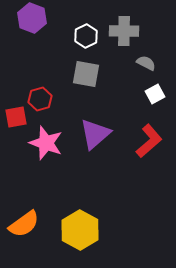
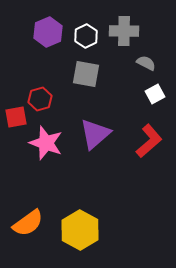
purple hexagon: moved 16 px right, 14 px down; rotated 16 degrees clockwise
orange semicircle: moved 4 px right, 1 px up
